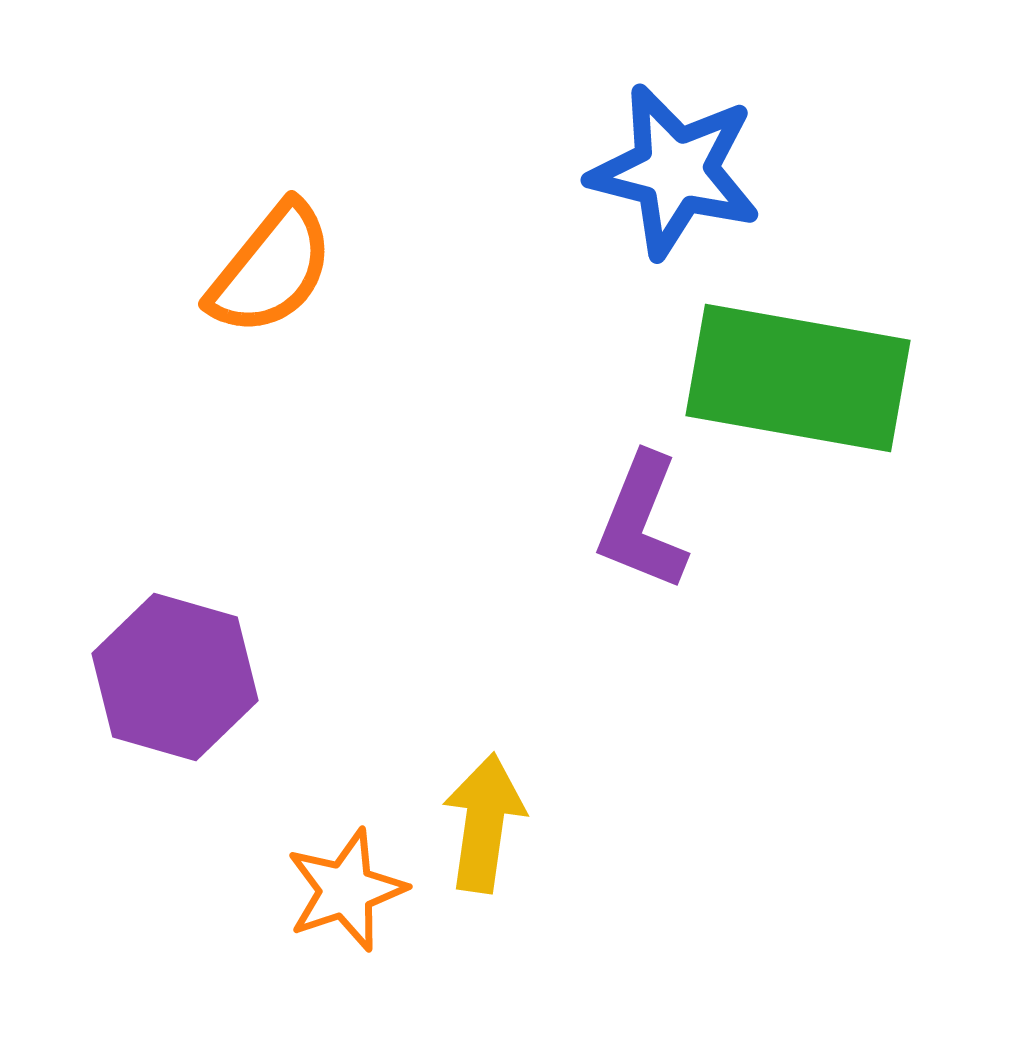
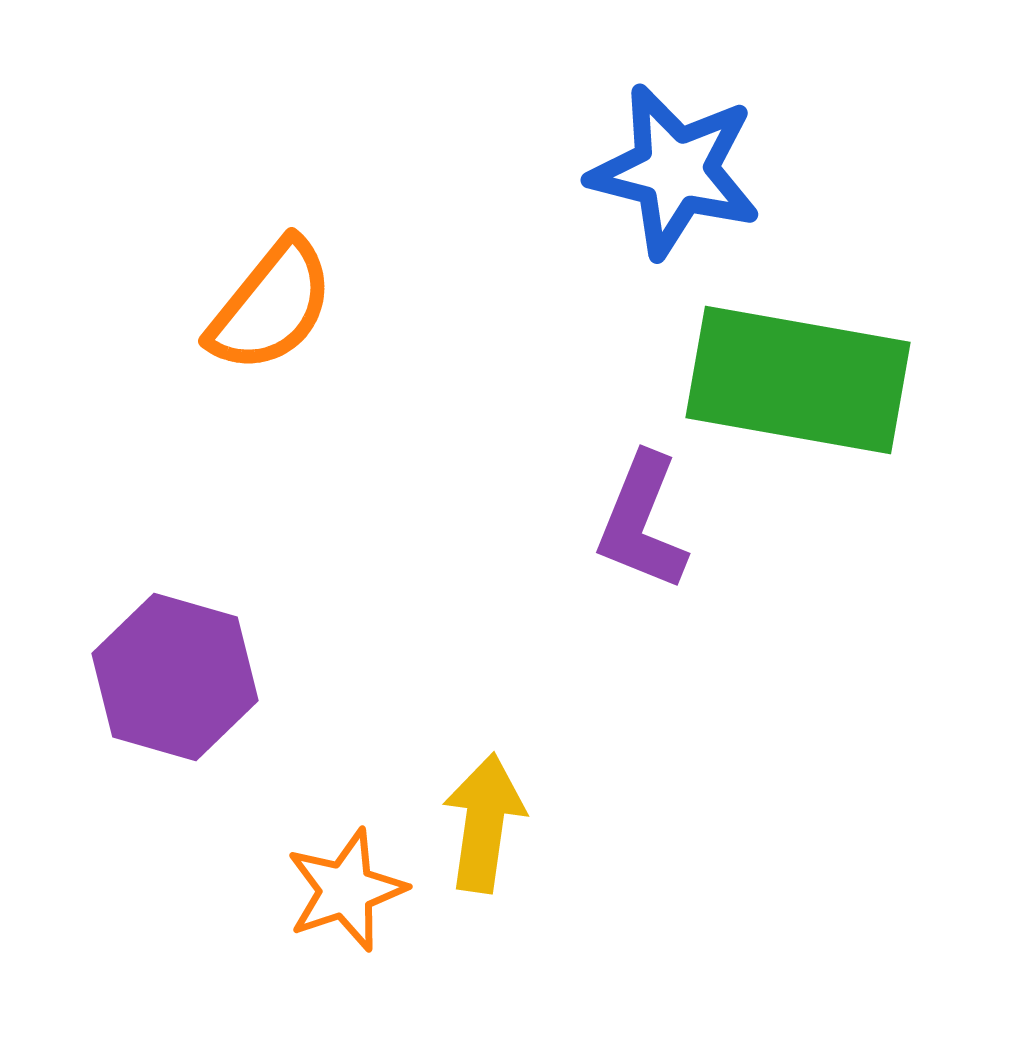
orange semicircle: moved 37 px down
green rectangle: moved 2 px down
